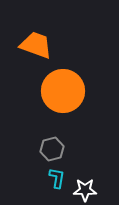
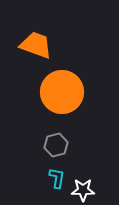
orange circle: moved 1 px left, 1 px down
gray hexagon: moved 4 px right, 4 px up
white star: moved 2 px left
